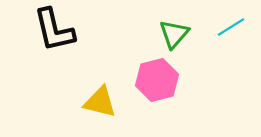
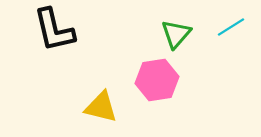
green triangle: moved 2 px right
pink hexagon: rotated 6 degrees clockwise
yellow triangle: moved 1 px right, 5 px down
